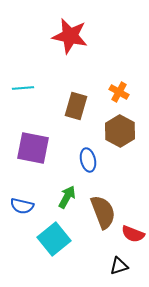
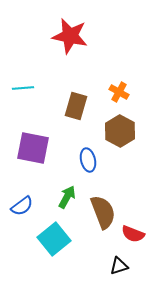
blue semicircle: rotated 50 degrees counterclockwise
